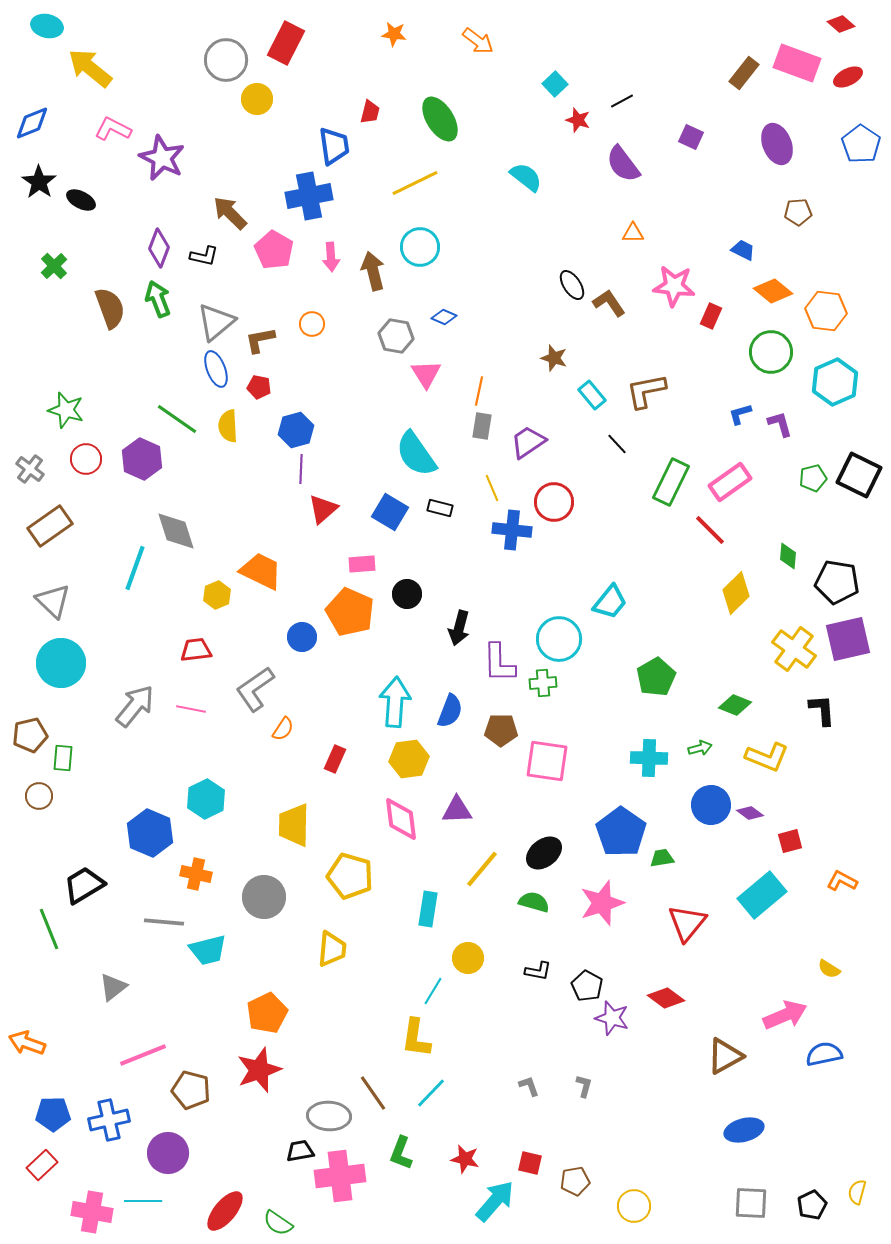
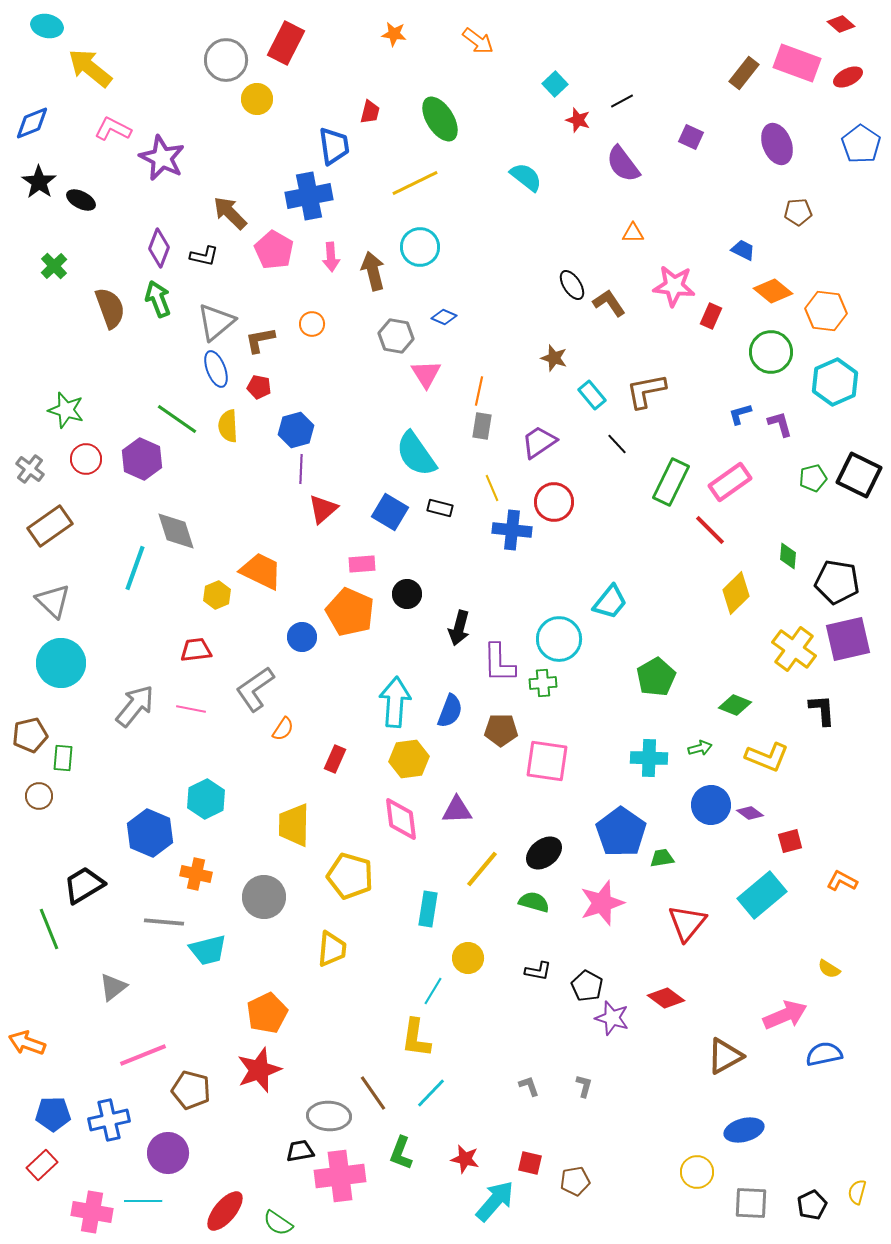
purple trapezoid at (528, 442): moved 11 px right
yellow circle at (634, 1206): moved 63 px right, 34 px up
